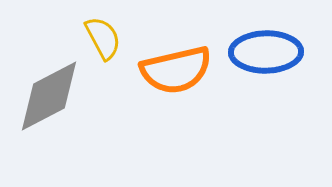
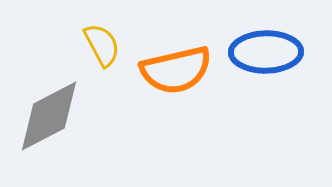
yellow semicircle: moved 1 px left, 7 px down
gray diamond: moved 20 px down
